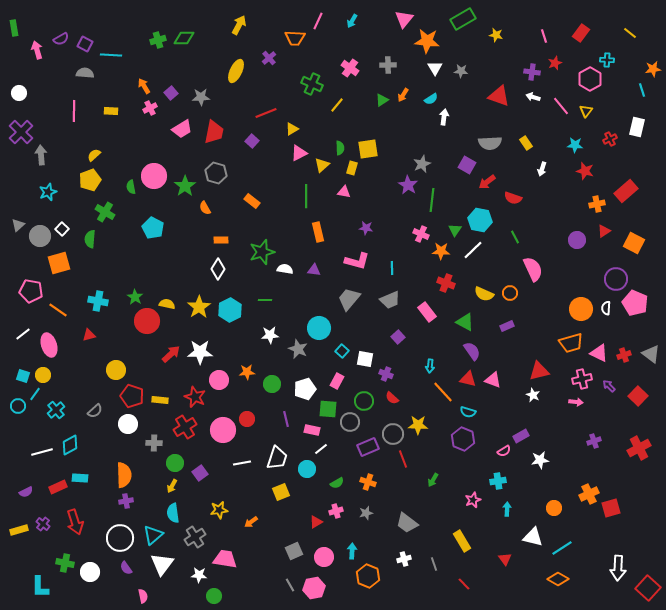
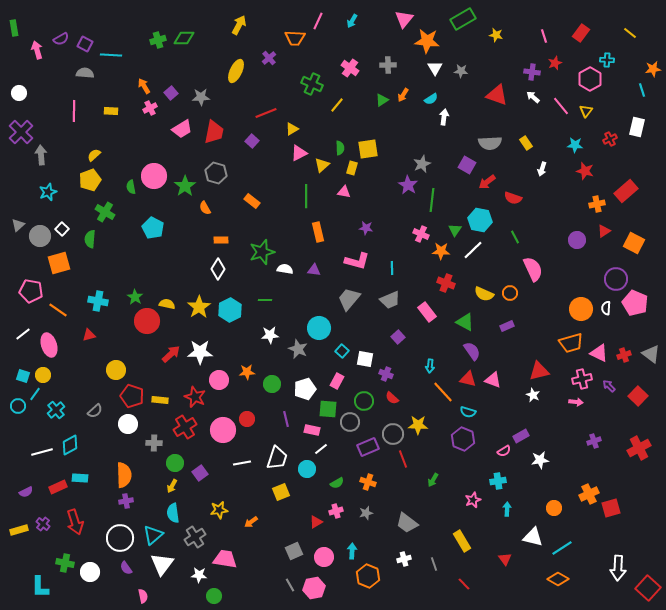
red triangle at (499, 96): moved 2 px left, 1 px up
white arrow at (533, 97): rotated 24 degrees clockwise
